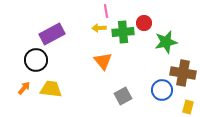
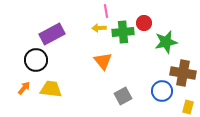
blue circle: moved 1 px down
